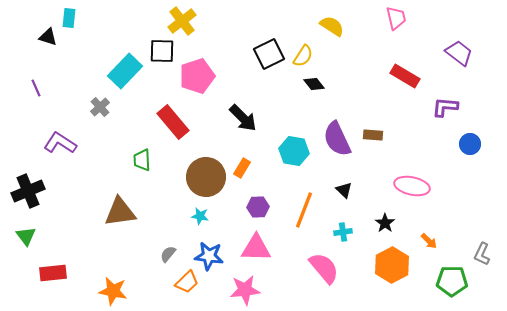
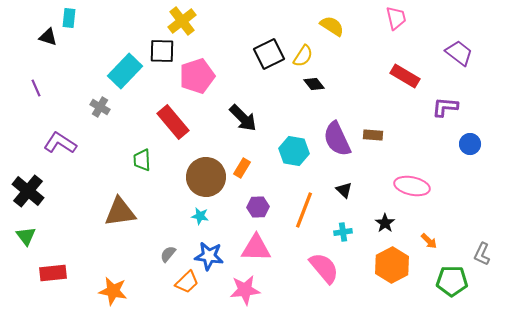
gray cross at (100, 107): rotated 18 degrees counterclockwise
black cross at (28, 191): rotated 28 degrees counterclockwise
